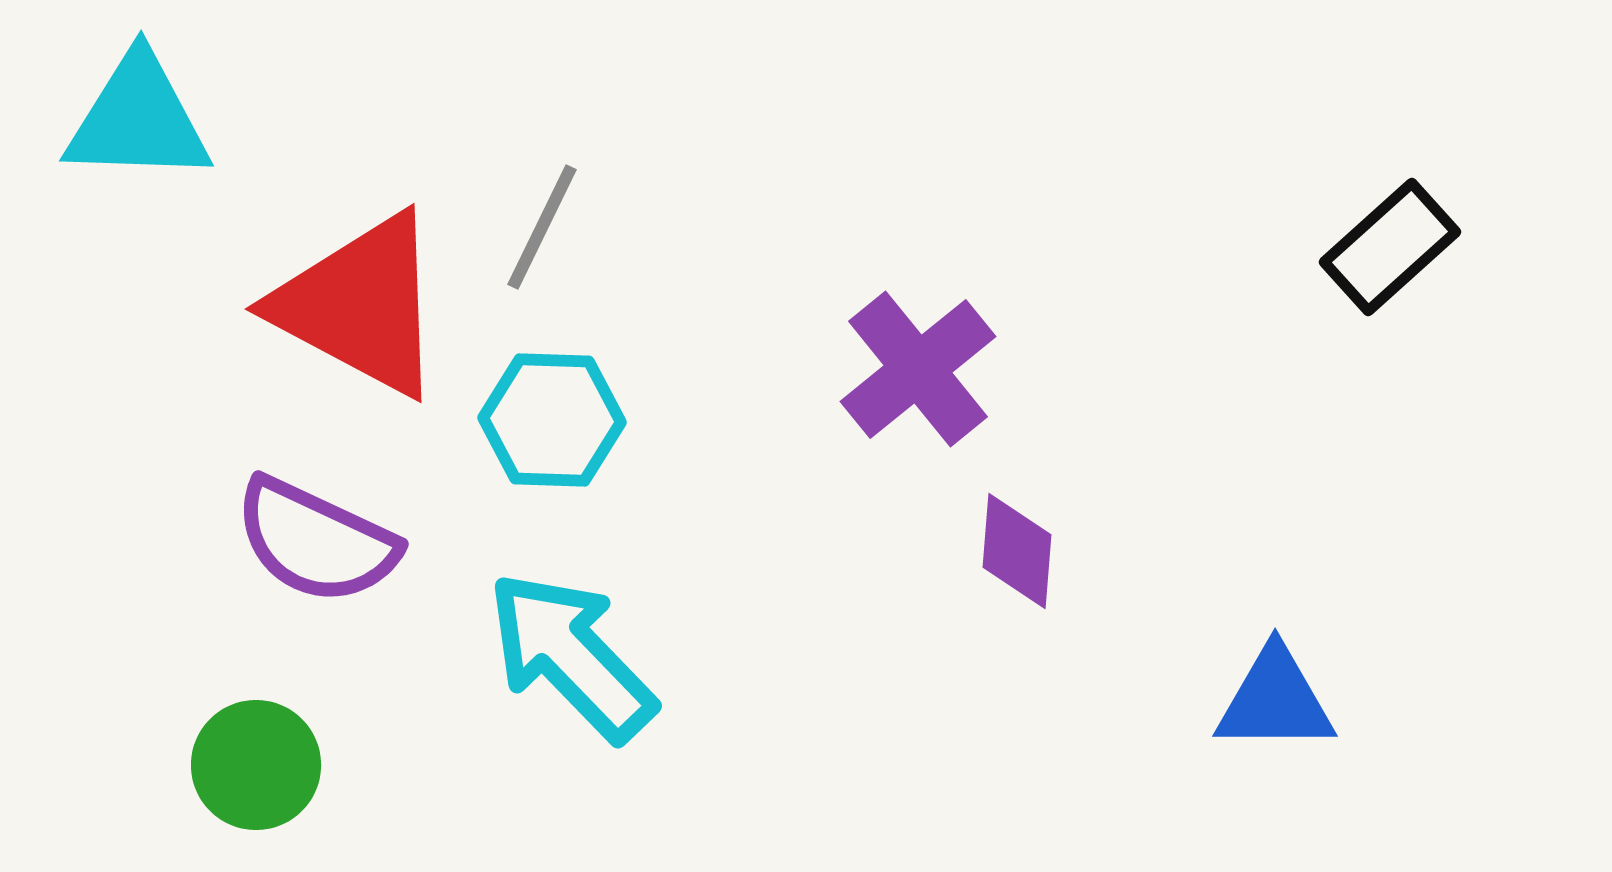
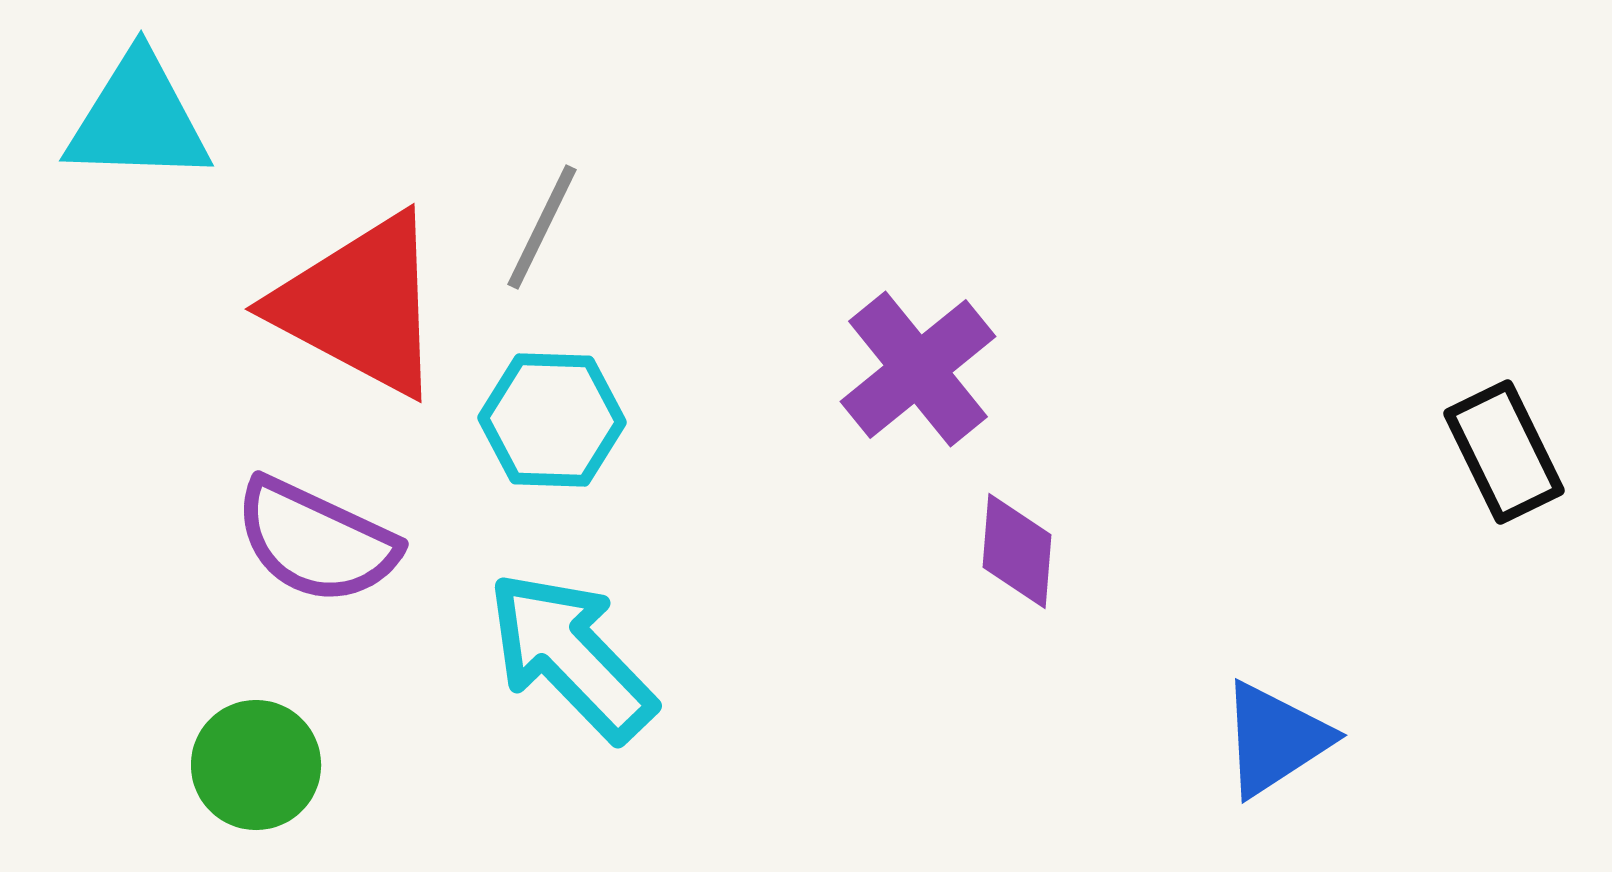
black rectangle: moved 114 px right, 205 px down; rotated 74 degrees counterclockwise
blue triangle: moved 39 px down; rotated 33 degrees counterclockwise
